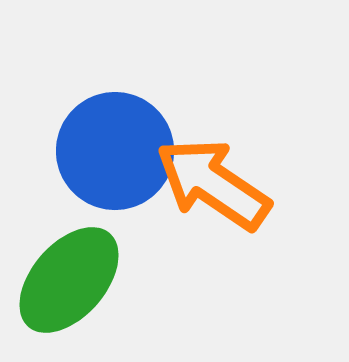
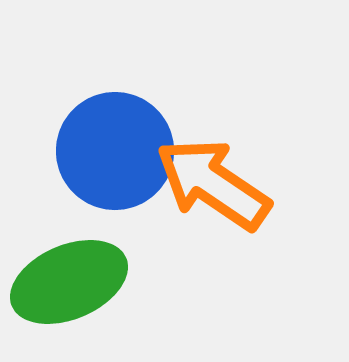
green ellipse: moved 2 px down; rotated 26 degrees clockwise
